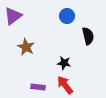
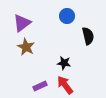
purple triangle: moved 9 px right, 7 px down
purple rectangle: moved 2 px right, 1 px up; rotated 32 degrees counterclockwise
